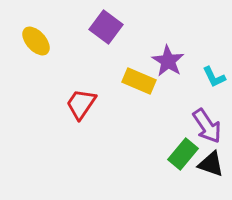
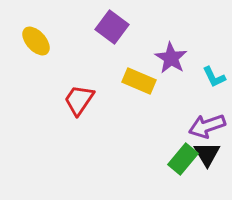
purple square: moved 6 px right
purple star: moved 3 px right, 3 px up
red trapezoid: moved 2 px left, 4 px up
purple arrow: rotated 105 degrees clockwise
green rectangle: moved 5 px down
black triangle: moved 4 px left, 10 px up; rotated 40 degrees clockwise
